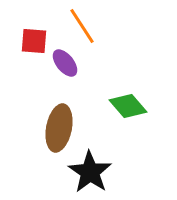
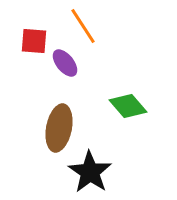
orange line: moved 1 px right
